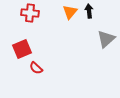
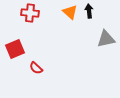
orange triangle: rotated 28 degrees counterclockwise
gray triangle: rotated 30 degrees clockwise
red square: moved 7 px left
